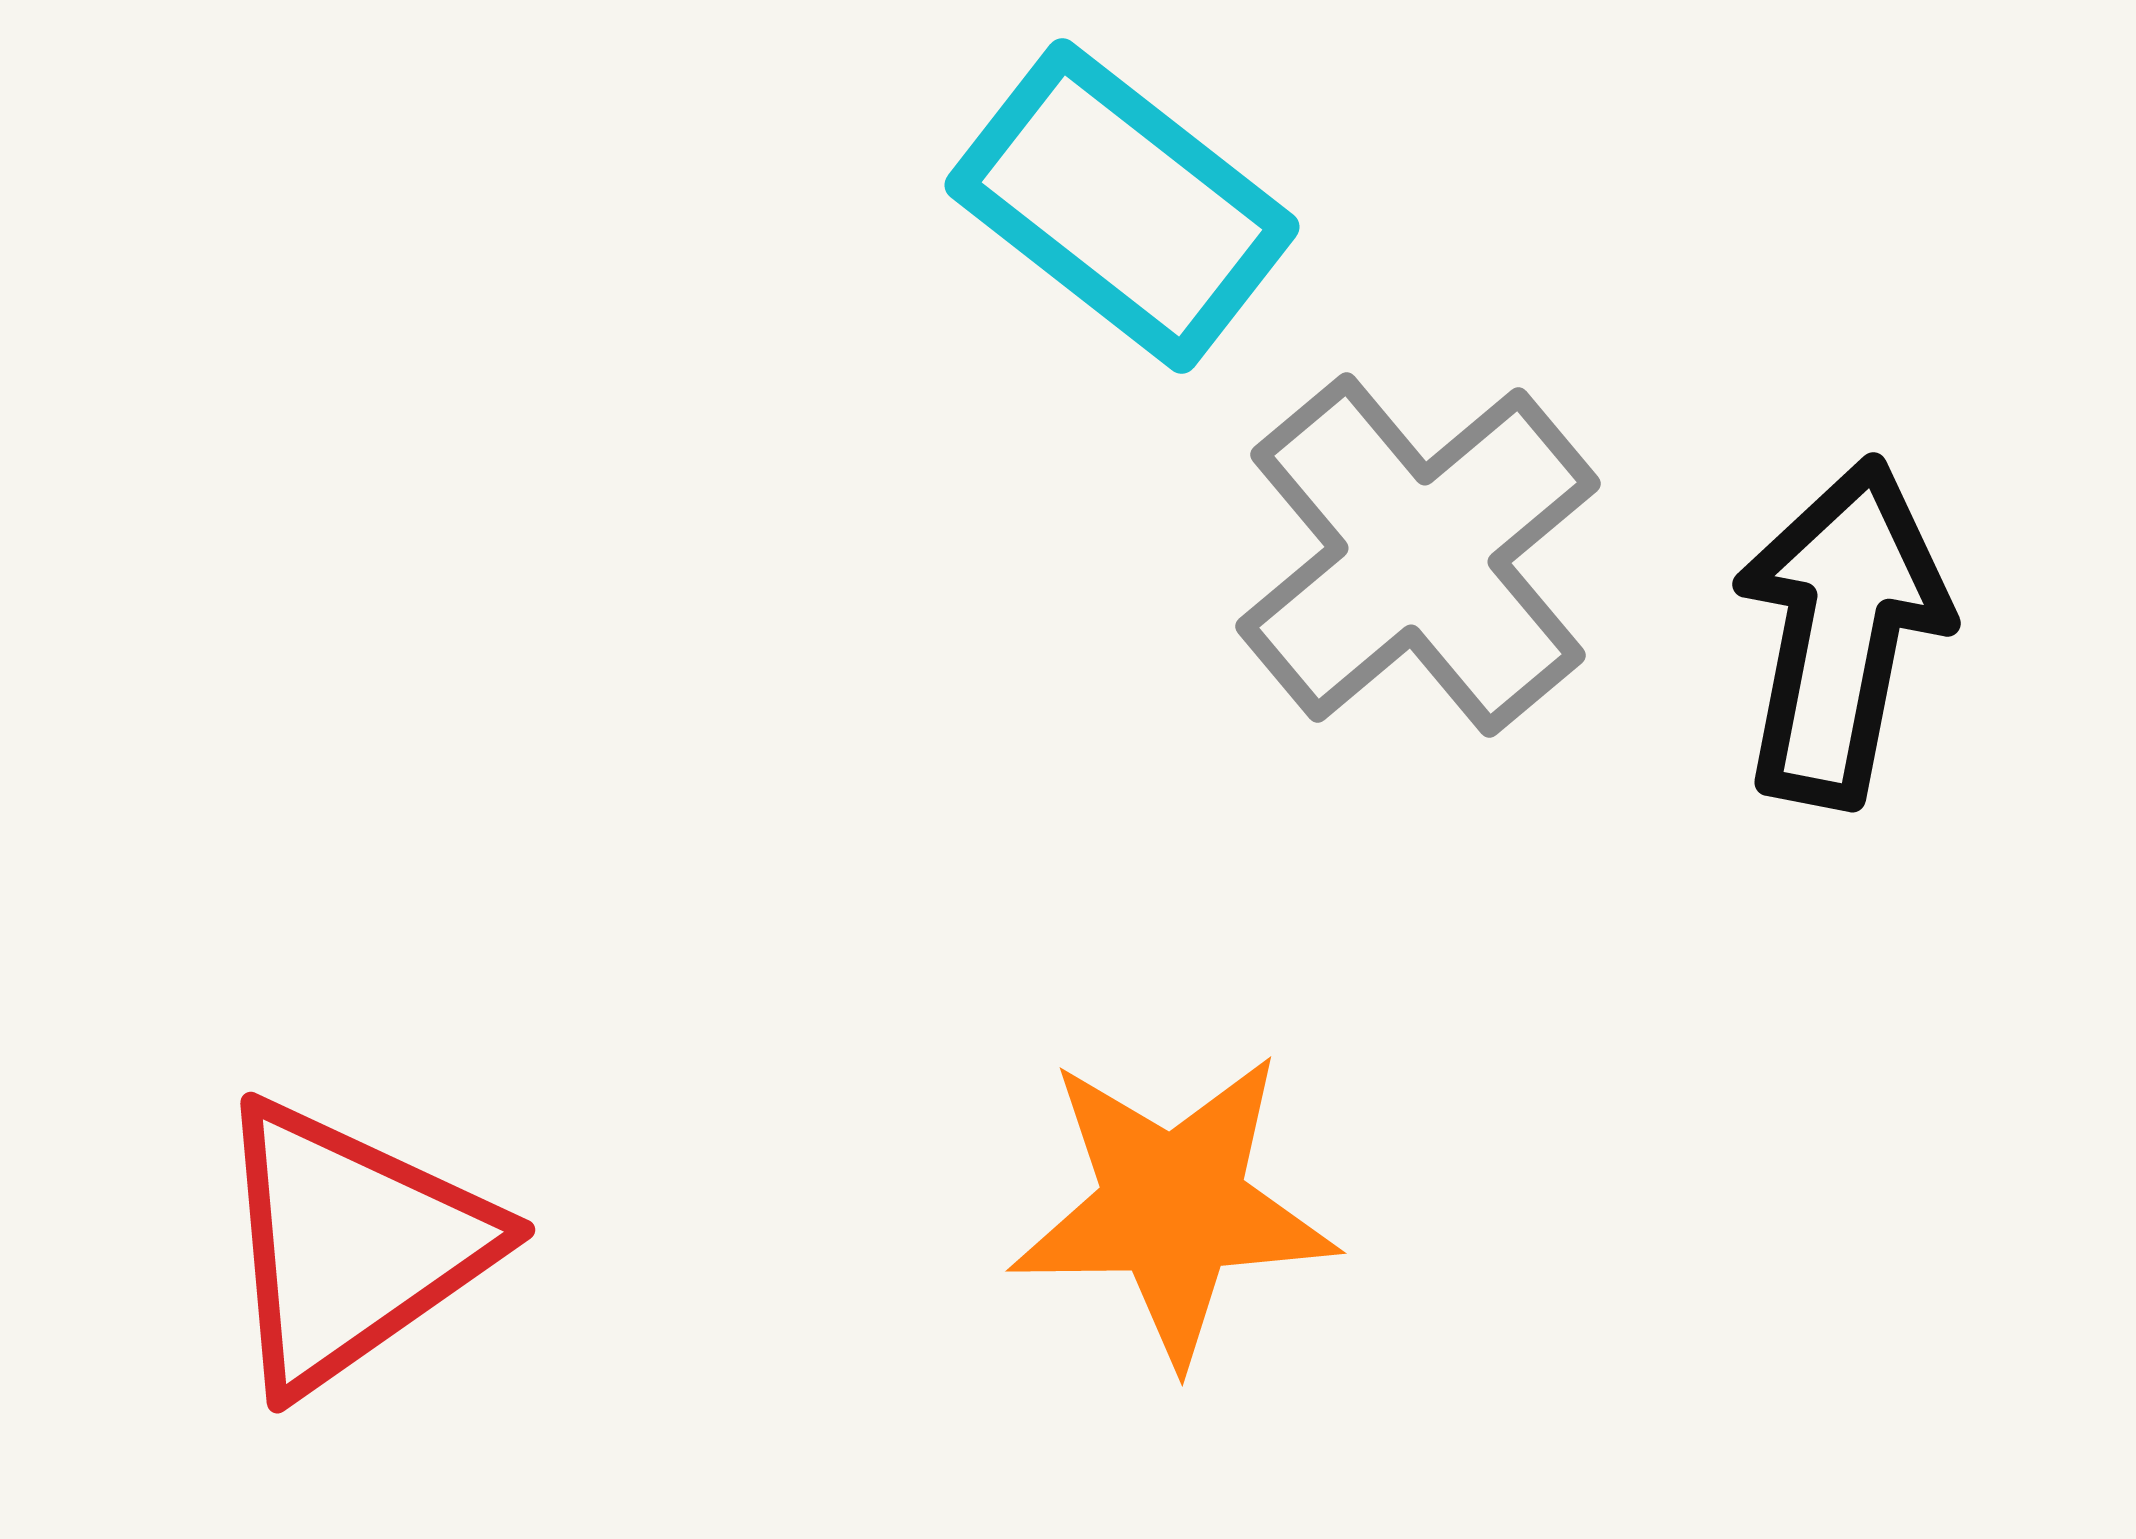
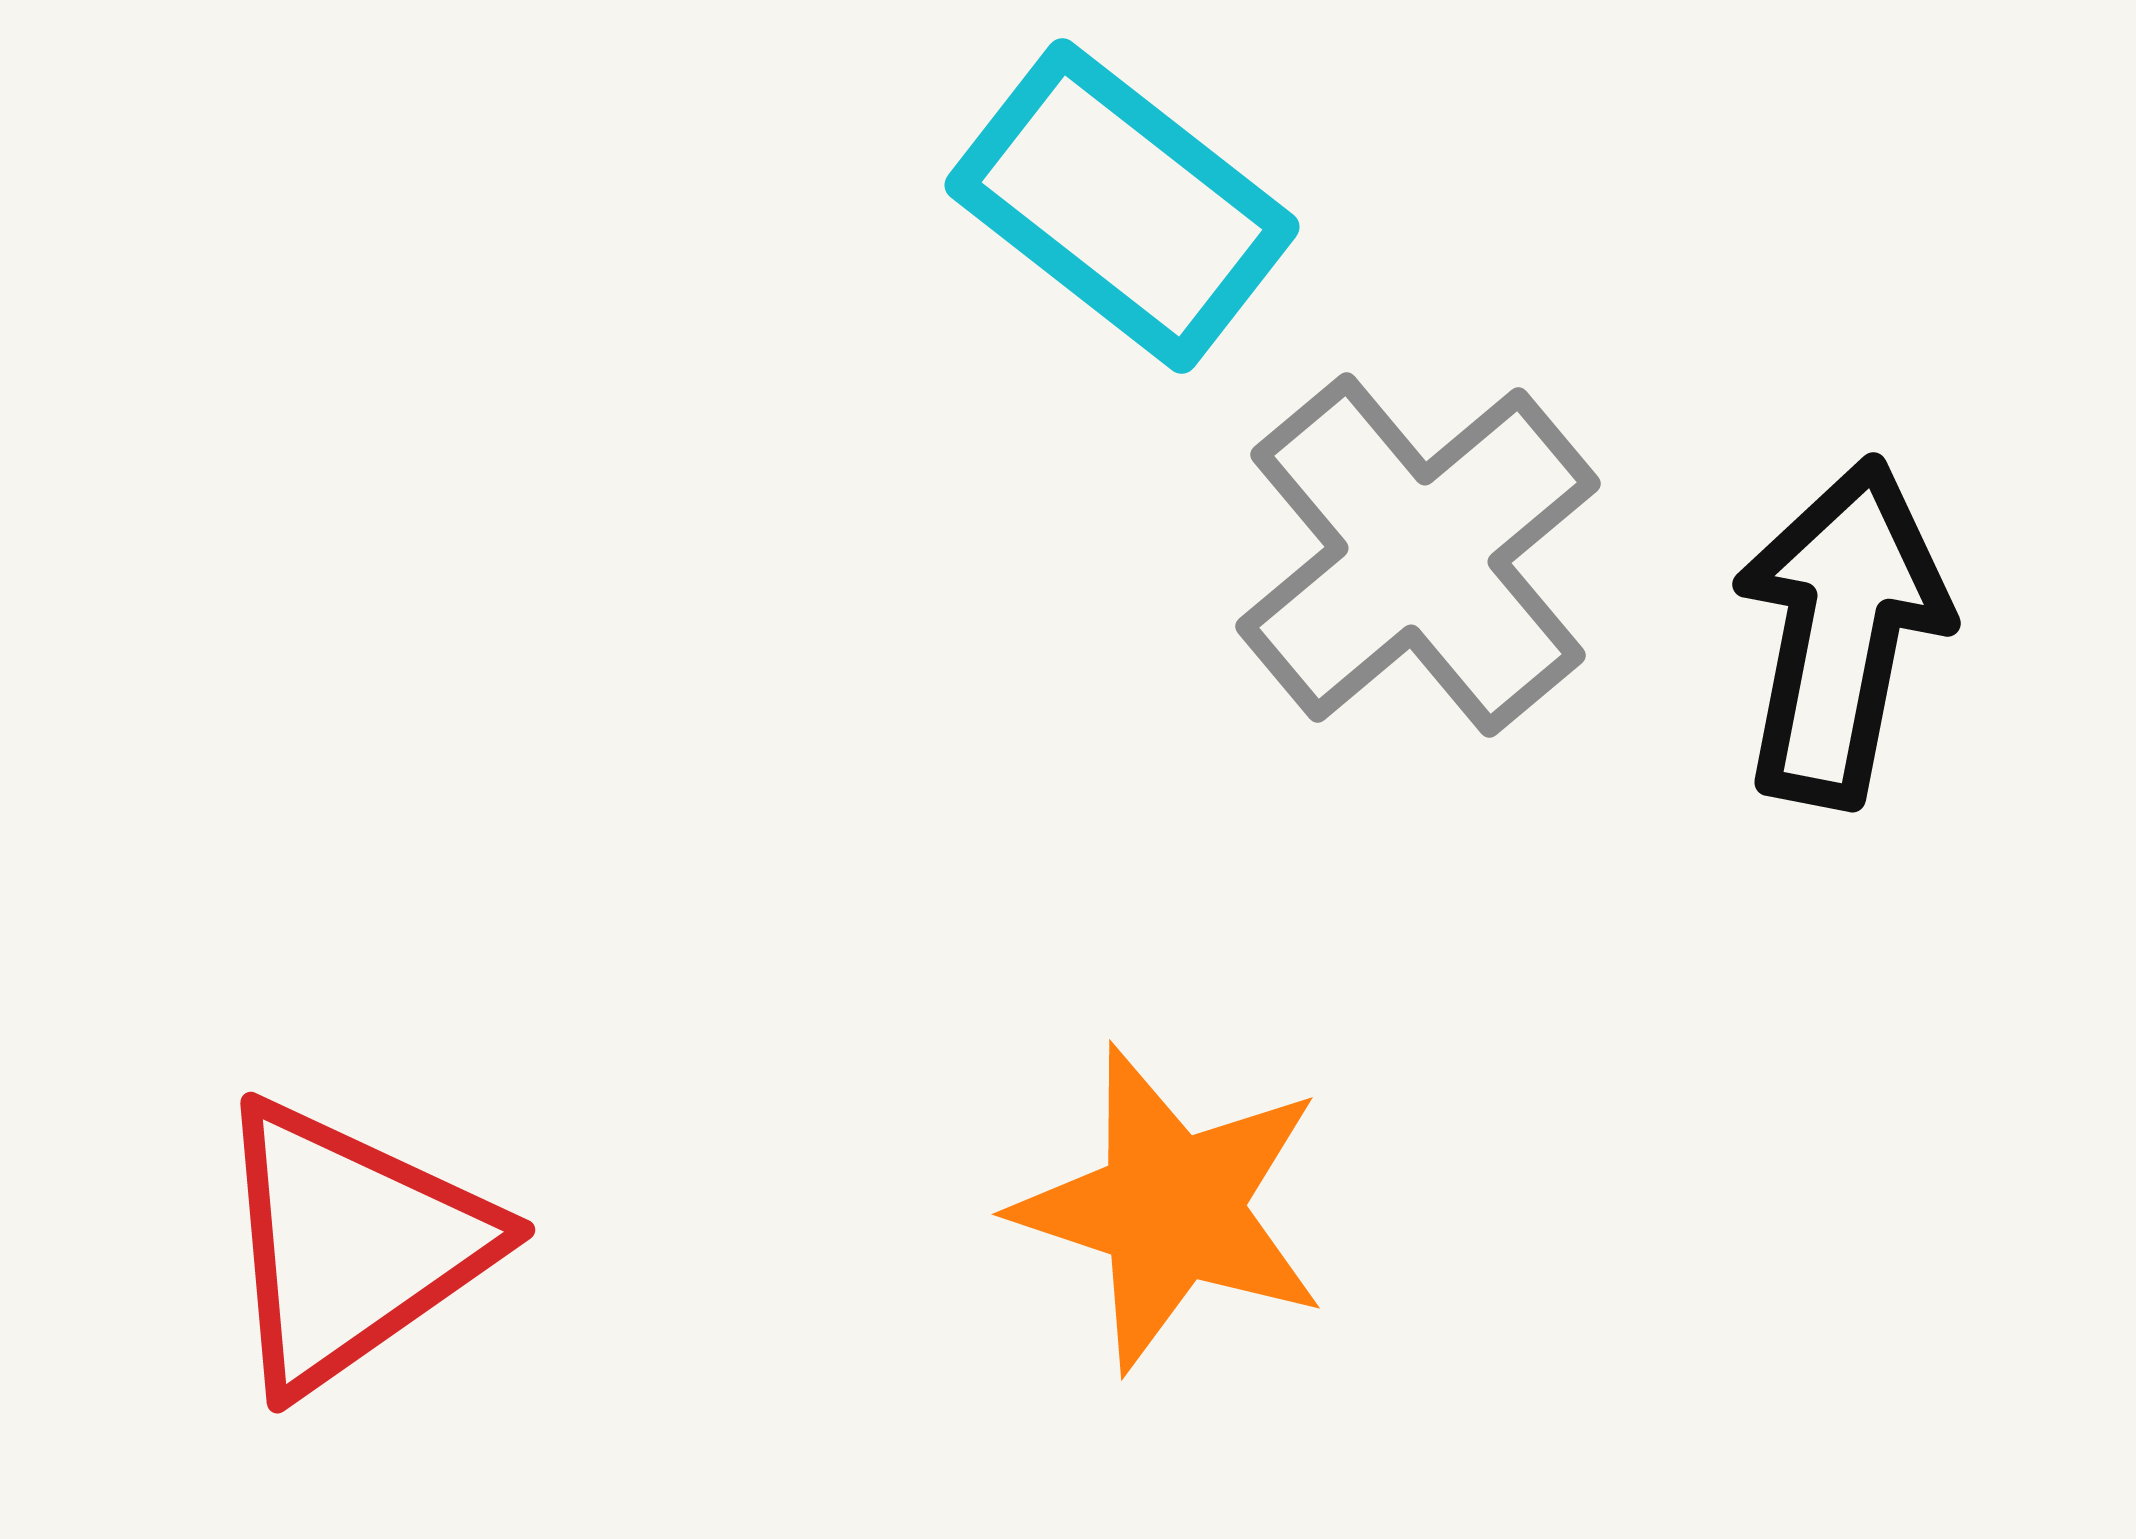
orange star: moved 2 px left, 1 px down; rotated 19 degrees clockwise
